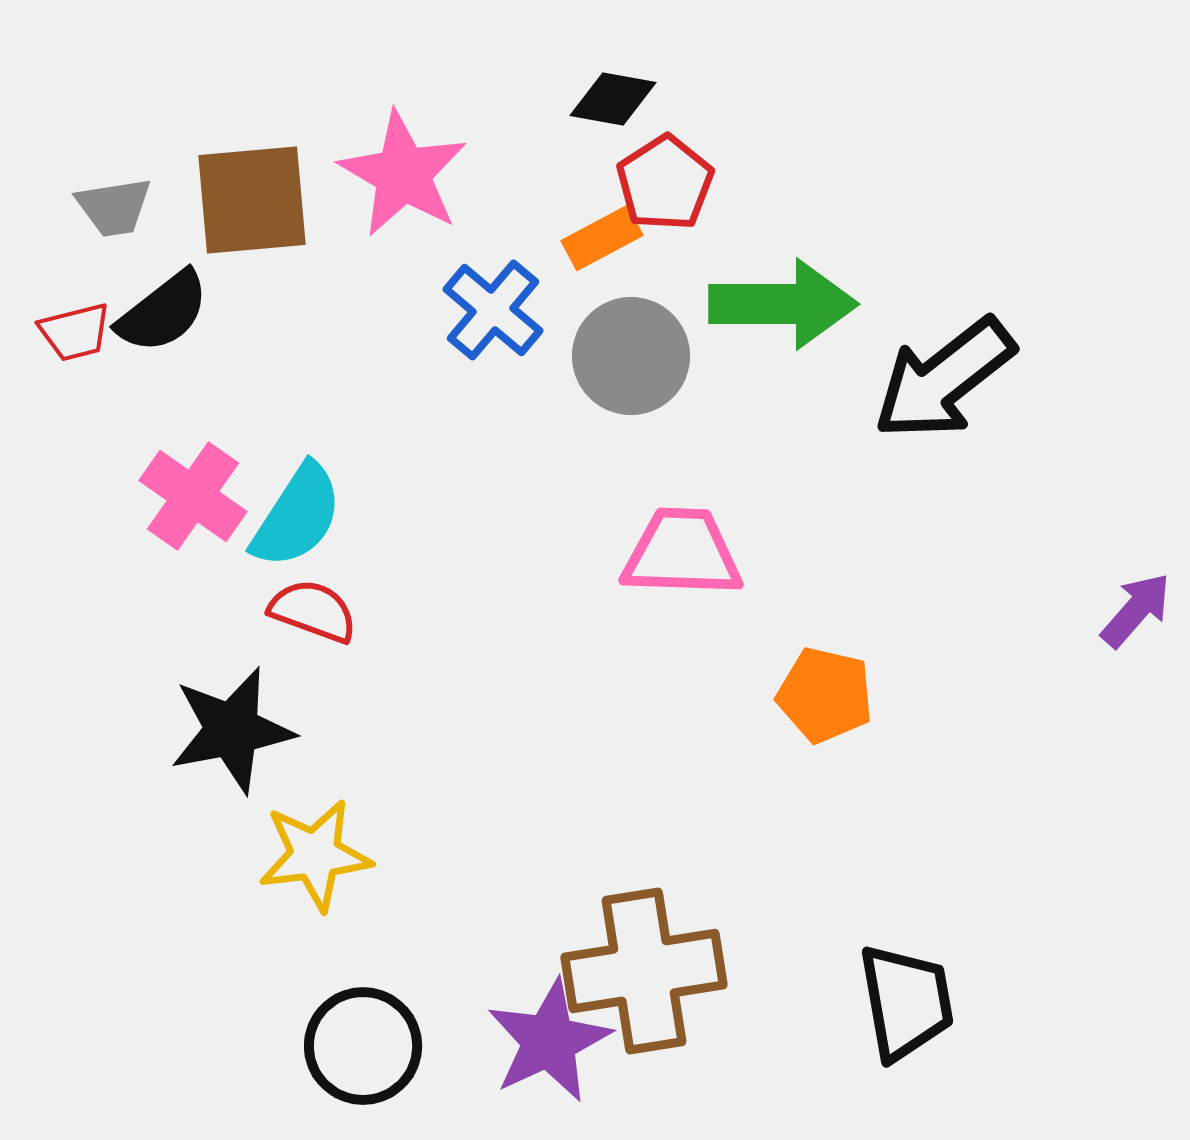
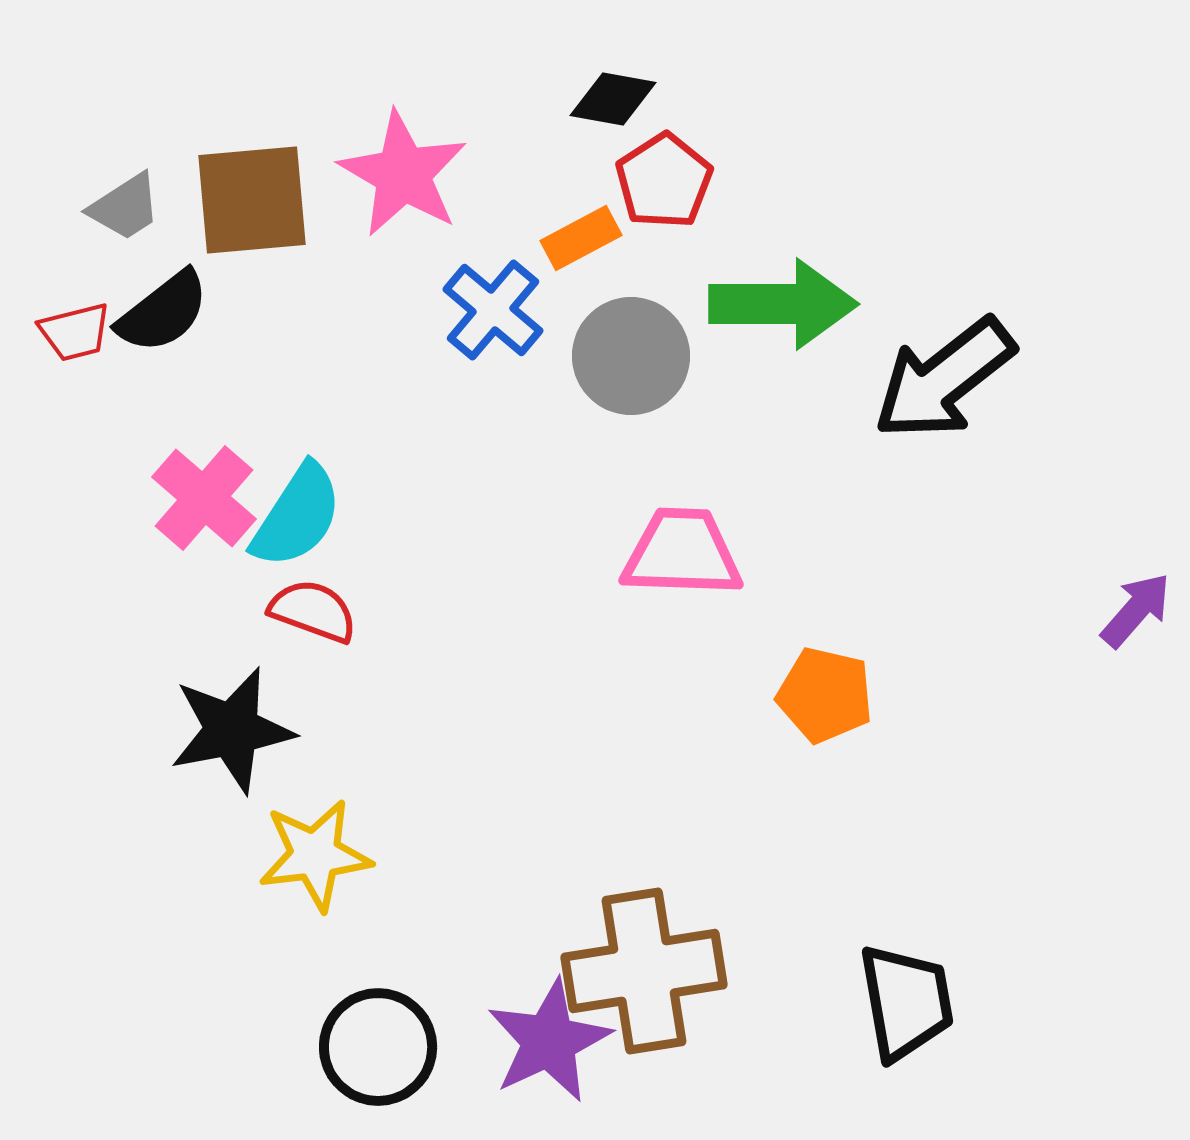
red pentagon: moved 1 px left, 2 px up
gray trapezoid: moved 11 px right; rotated 24 degrees counterclockwise
orange rectangle: moved 21 px left
pink cross: moved 11 px right, 2 px down; rotated 6 degrees clockwise
black circle: moved 15 px right, 1 px down
